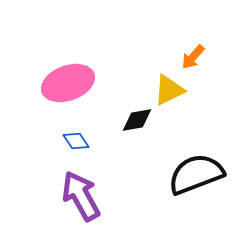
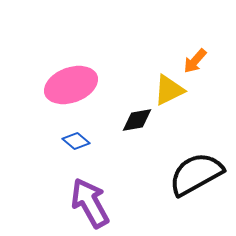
orange arrow: moved 2 px right, 4 px down
pink ellipse: moved 3 px right, 2 px down
blue diamond: rotated 16 degrees counterclockwise
black semicircle: rotated 8 degrees counterclockwise
purple arrow: moved 9 px right, 7 px down
